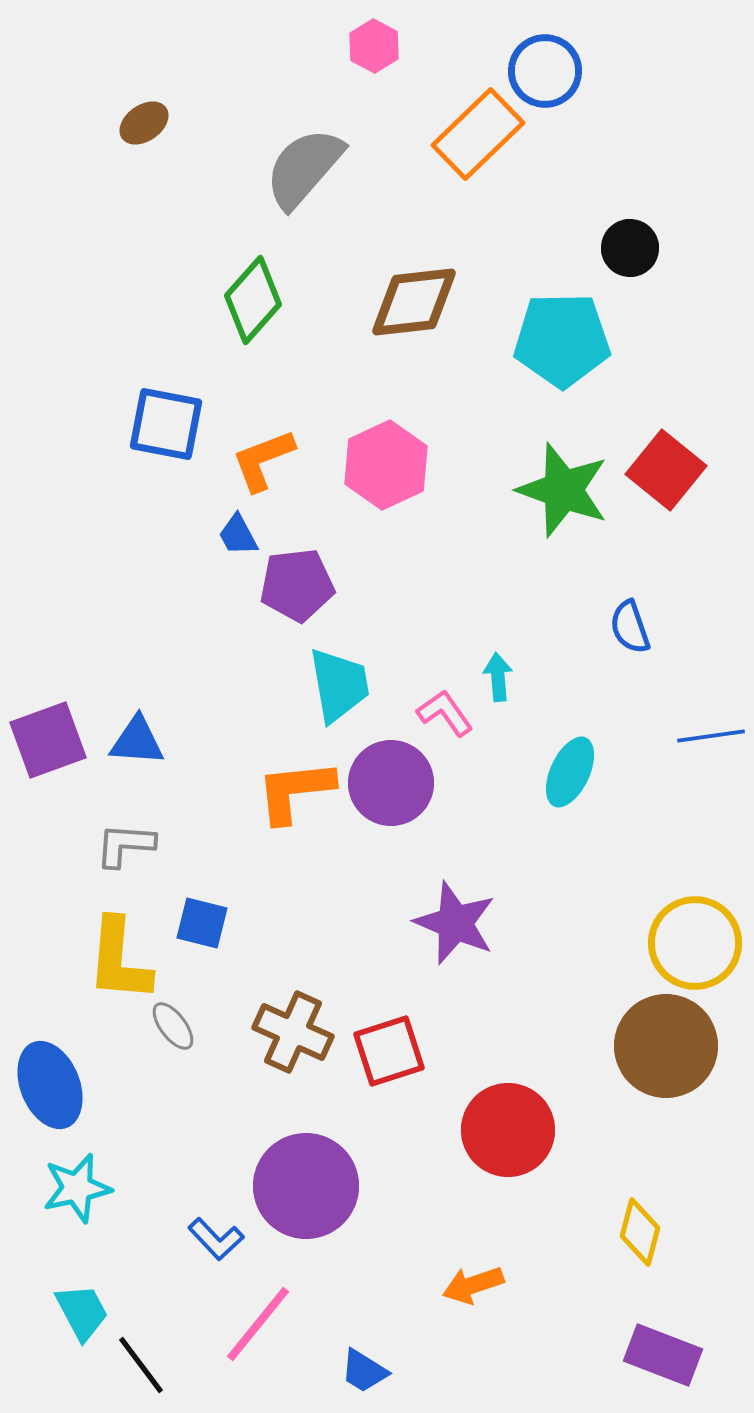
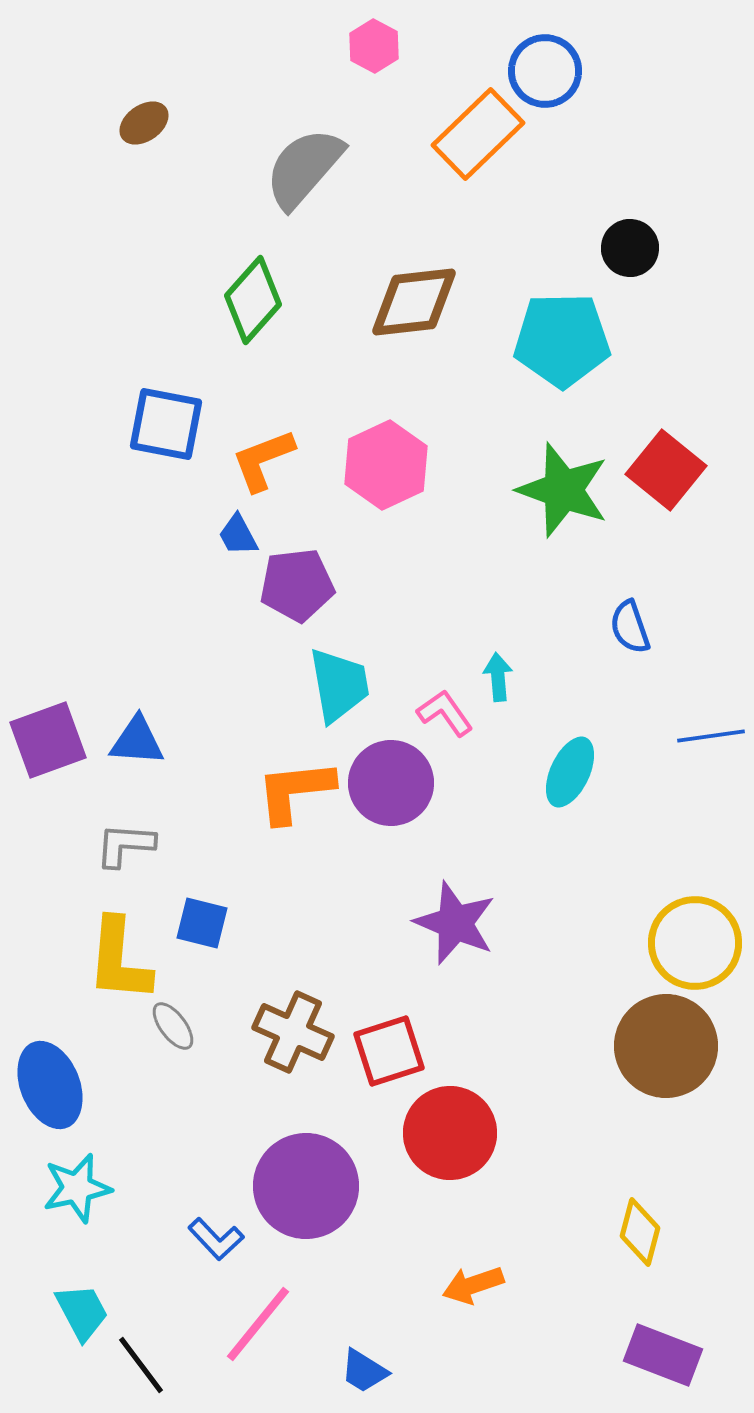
red circle at (508, 1130): moved 58 px left, 3 px down
